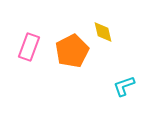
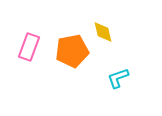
orange pentagon: rotated 16 degrees clockwise
cyan L-shape: moved 6 px left, 8 px up
